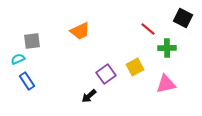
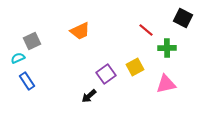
red line: moved 2 px left, 1 px down
gray square: rotated 18 degrees counterclockwise
cyan semicircle: moved 1 px up
